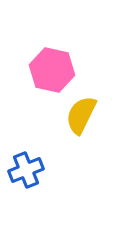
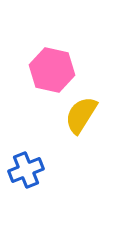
yellow semicircle: rotated 6 degrees clockwise
